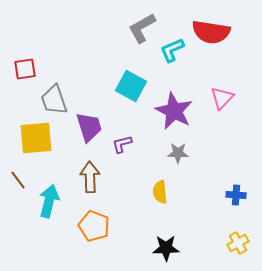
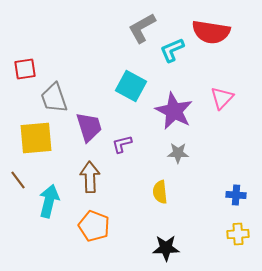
gray trapezoid: moved 2 px up
yellow cross: moved 9 px up; rotated 25 degrees clockwise
